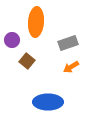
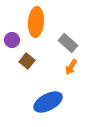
gray rectangle: rotated 60 degrees clockwise
orange arrow: rotated 28 degrees counterclockwise
blue ellipse: rotated 28 degrees counterclockwise
